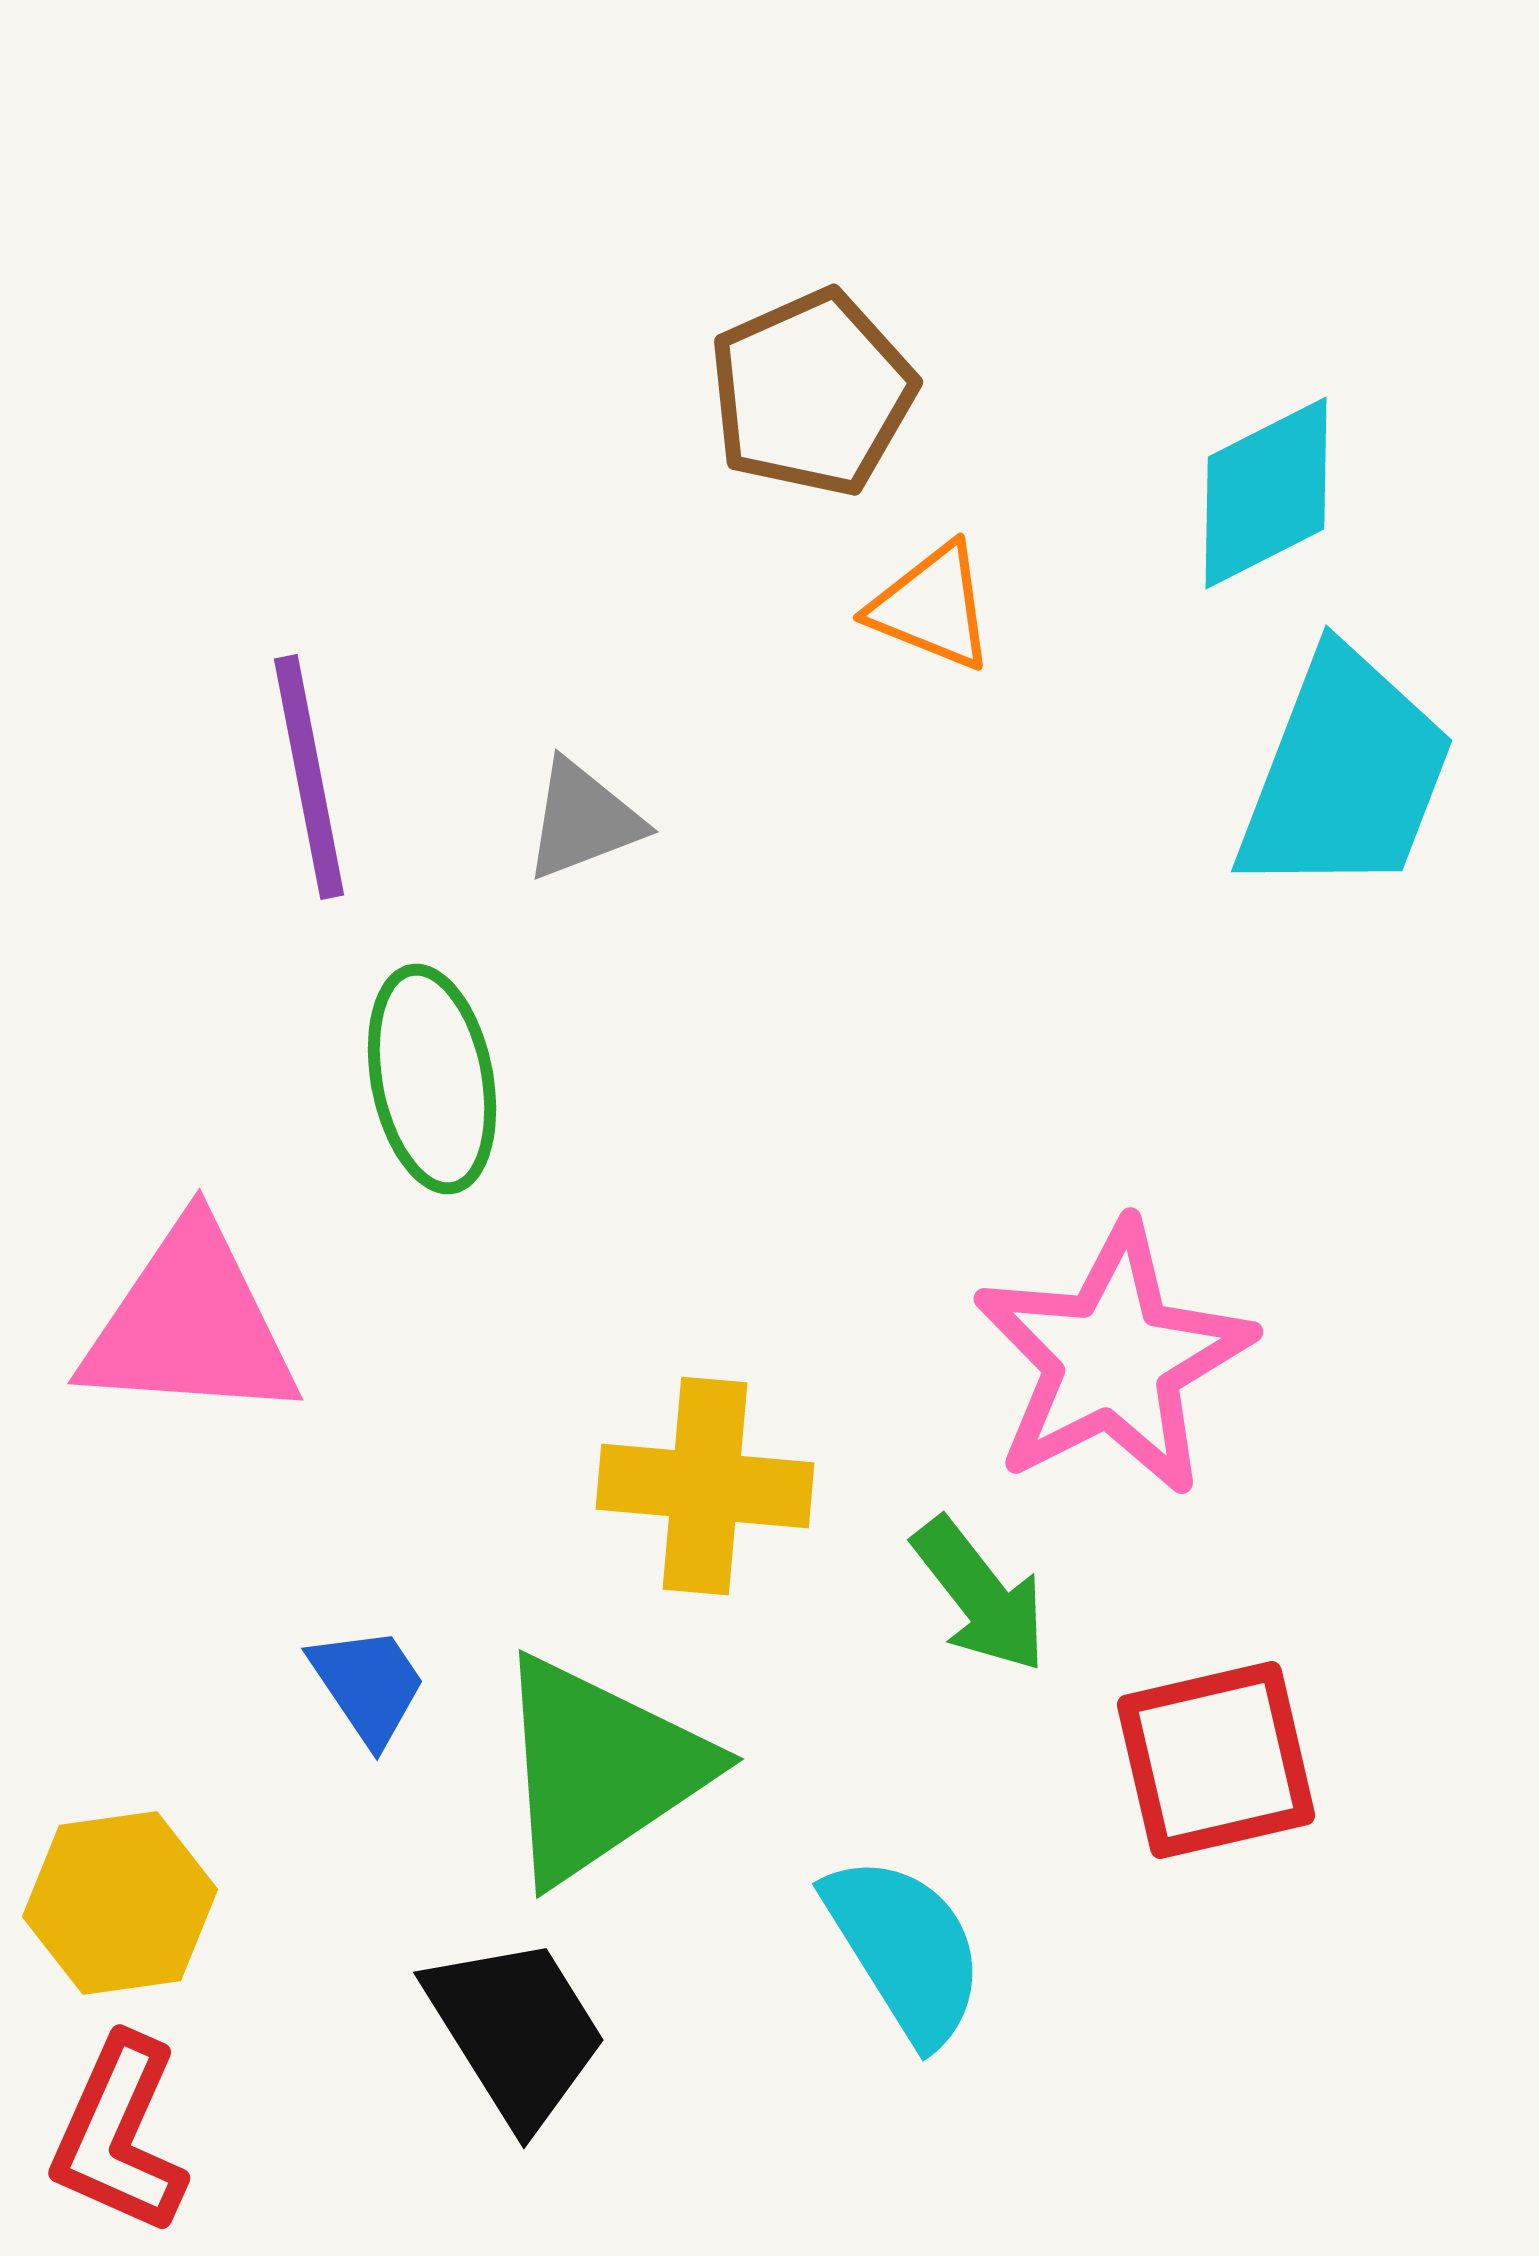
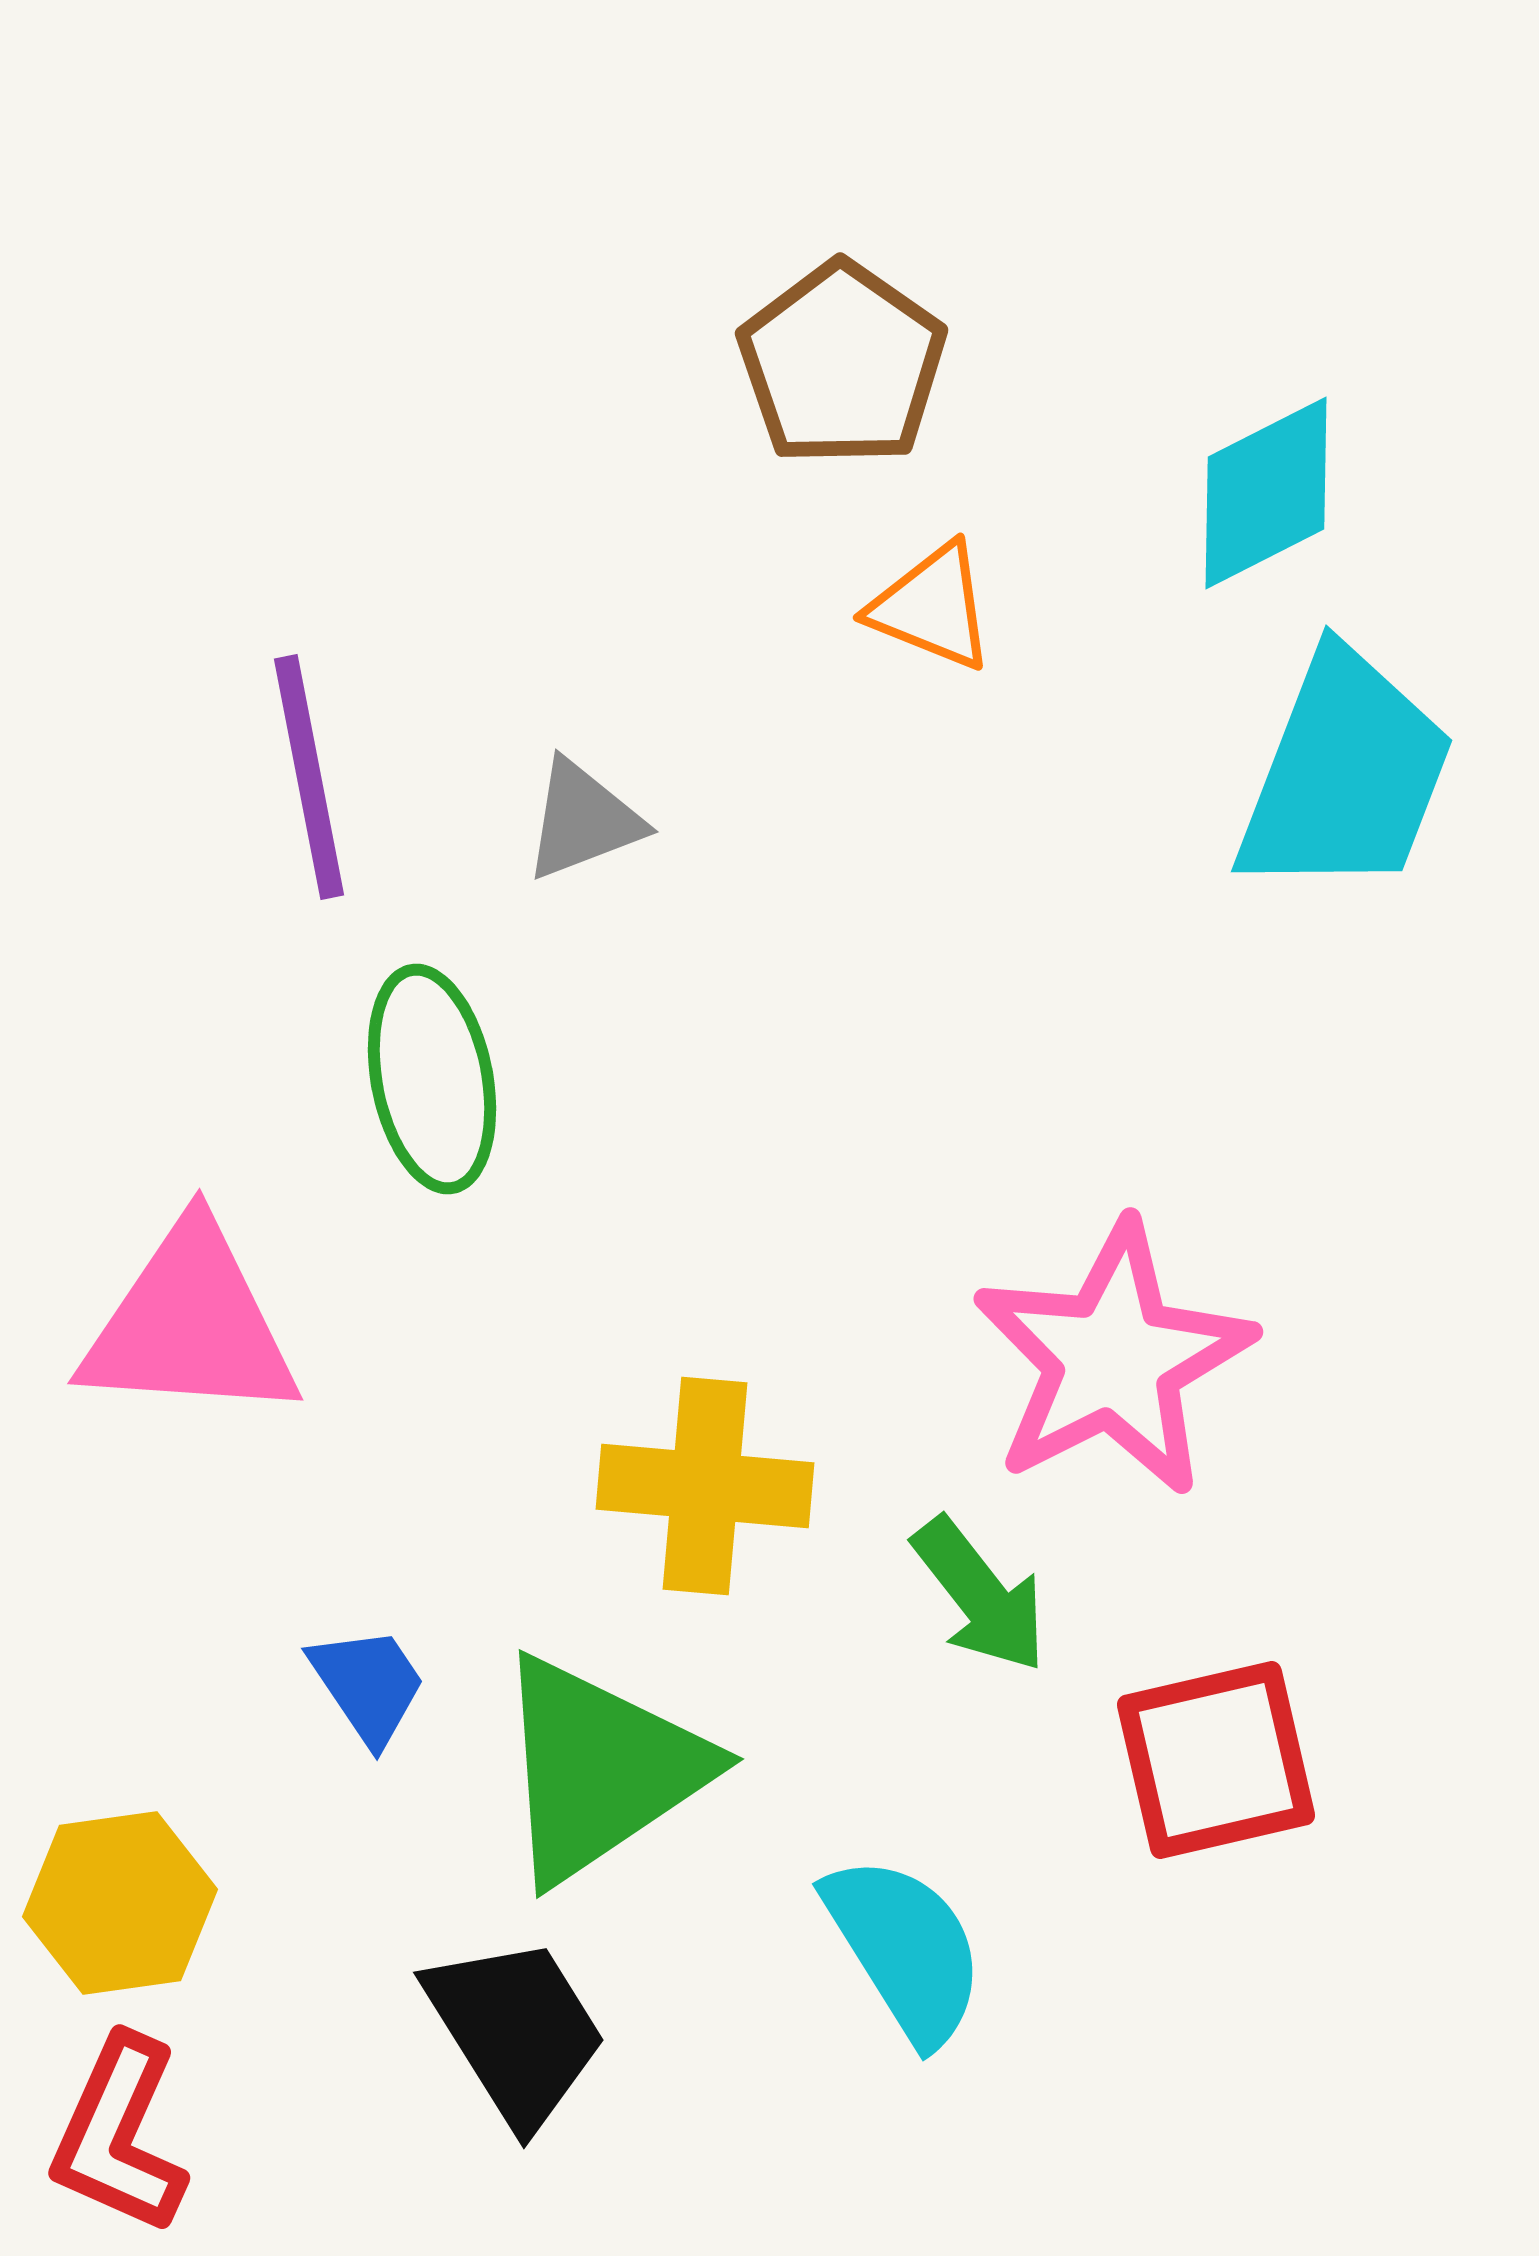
brown pentagon: moved 30 px right, 29 px up; rotated 13 degrees counterclockwise
